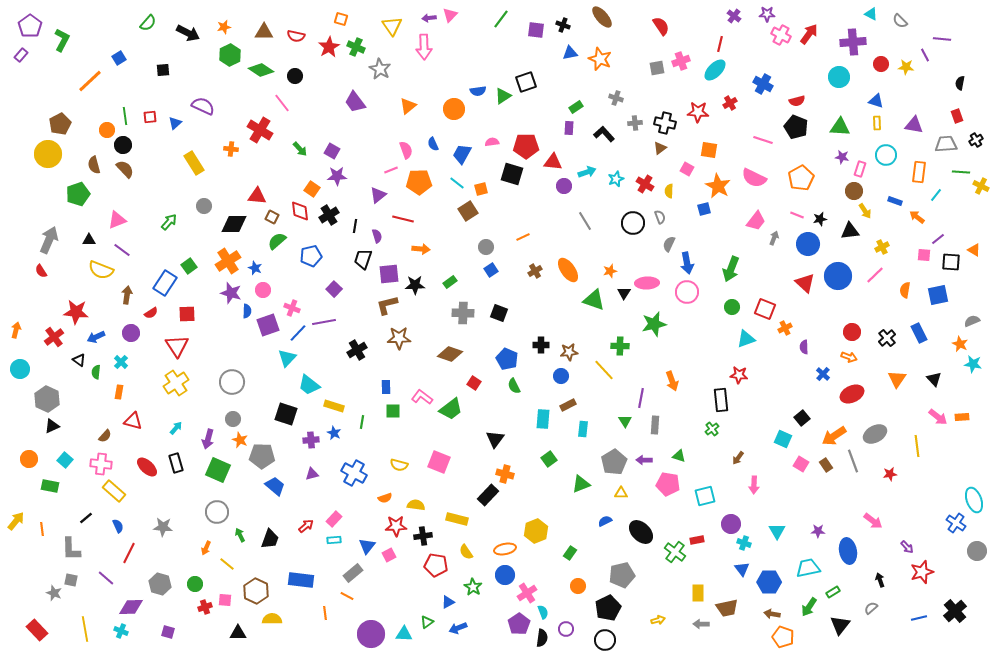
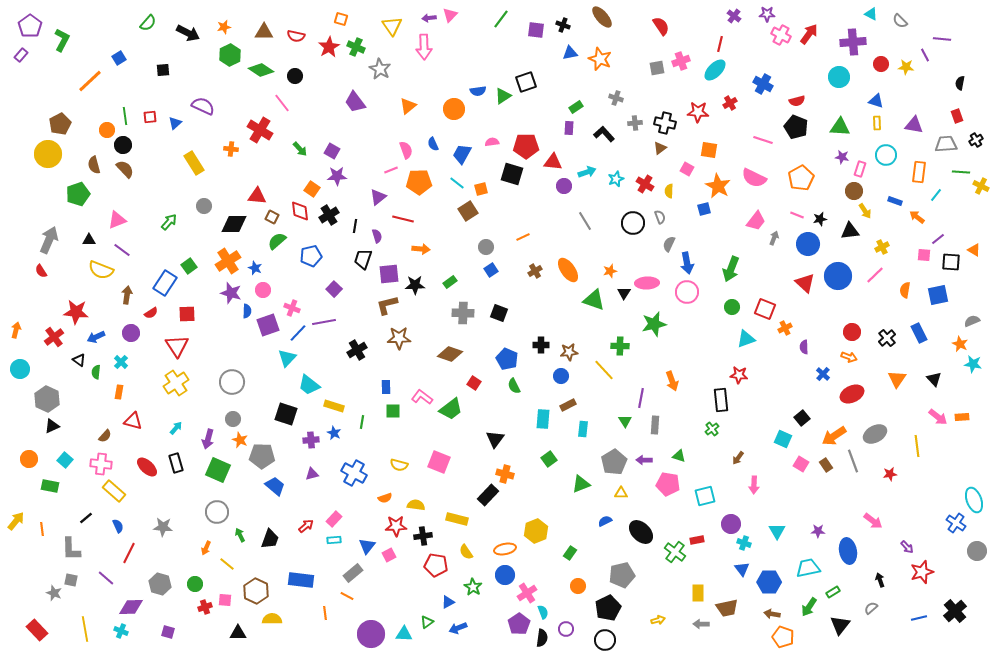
purple triangle at (378, 195): moved 2 px down
